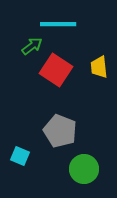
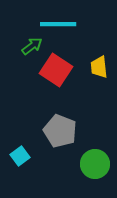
cyan square: rotated 30 degrees clockwise
green circle: moved 11 px right, 5 px up
